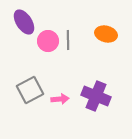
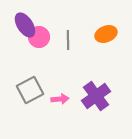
purple ellipse: moved 1 px right, 3 px down
orange ellipse: rotated 35 degrees counterclockwise
pink circle: moved 9 px left, 4 px up
purple cross: rotated 32 degrees clockwise
